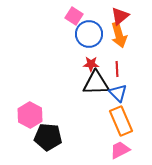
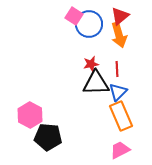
blue circle: moved 10 px up
red star: rotated 14 degrees counterclockwise
blue triangle: moved 1 px up; rotated 30 degrees clockwise
orange rectangle: moved 5 px up
